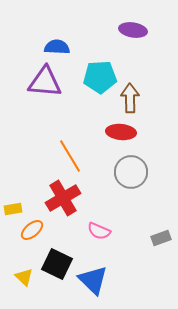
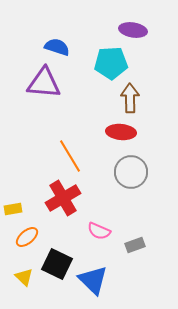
blue semicircle: rotated 15 degrees clockwise
cyan pentagon: moved 11 px right, 14 px up
purple triangle: moved 1 px left, 1 px down
orange ellipse: moved 5 px left, 7 px down
gray rectangle: moved 26 px left, 7 px down
